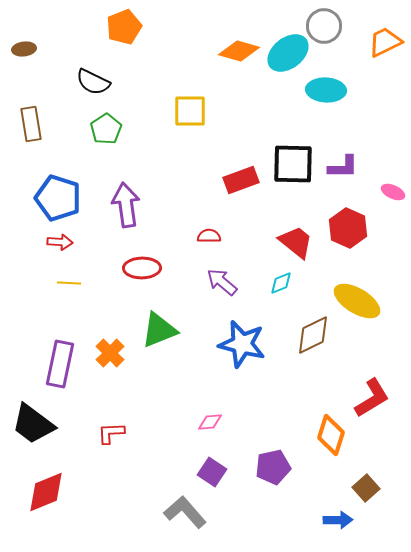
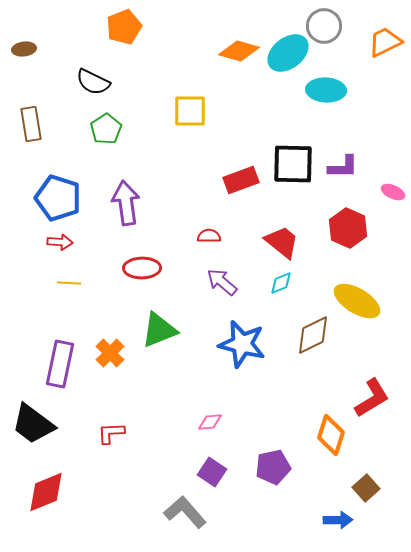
purple arrow at (126, 205): moved 2 px up
red trapezoid at (296, 242): moved 14 px left
